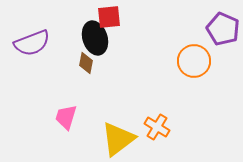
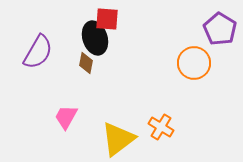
red square: moved 2 px left, 2 px down; rotated 10 degrees clockwise
purple pentagon: moved 3 px left; rotated 8 degrees clockwise
purple semicircle: moved 6 px right, 9 px down; rotated 39 degrees counterclockwise
orange circle: moved 2 px down
pink trapezoid: rotated 12 degrees clockwise
orange cross: moved 4 px right
